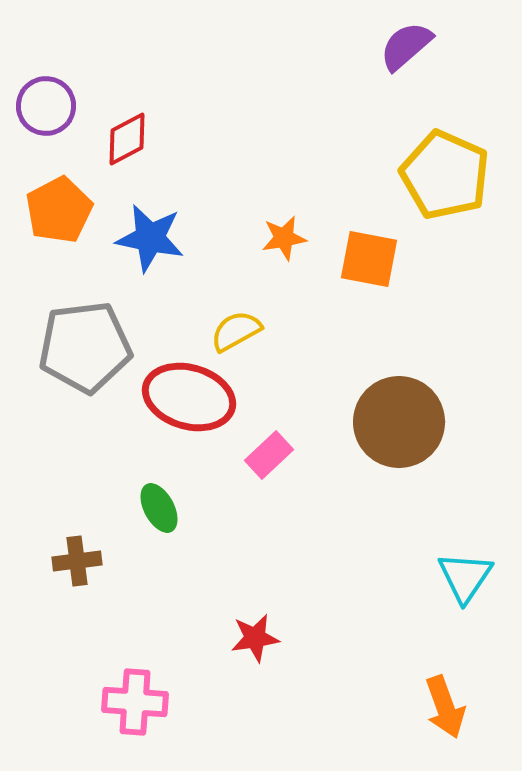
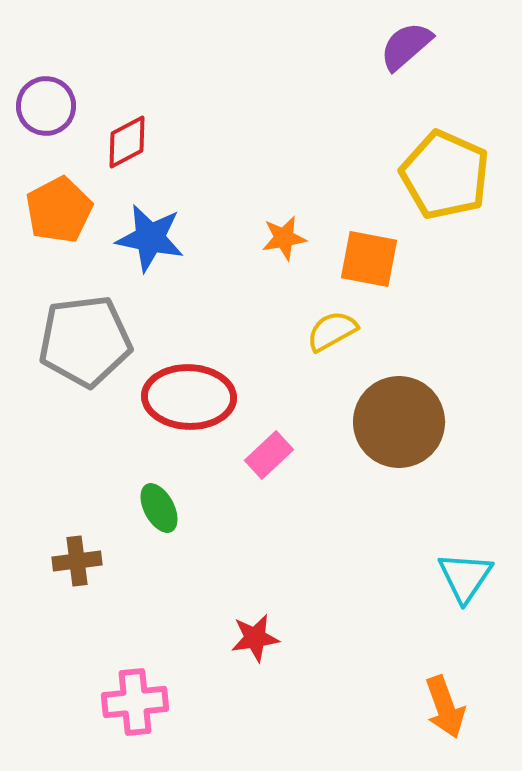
red diamond: moved 3 px down
yellow semicircle: moved 96 px right
gray pentagon: moved 6 px up
red ellipse: rotated 14 degrees counterclockwise
pink cross: rotated 10 degrees counterclockwise
